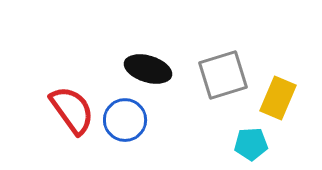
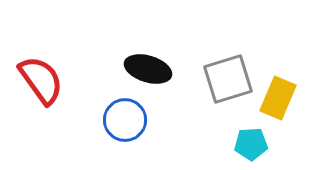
gray square: moved 5 px right, 4 px down
red semicircle: moved 31 px left, 30 px up
